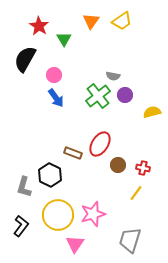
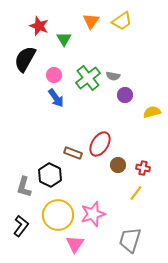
red star: rotated 12 degrees counterclockwise
green cross: moved 10 px left, 18 px up
